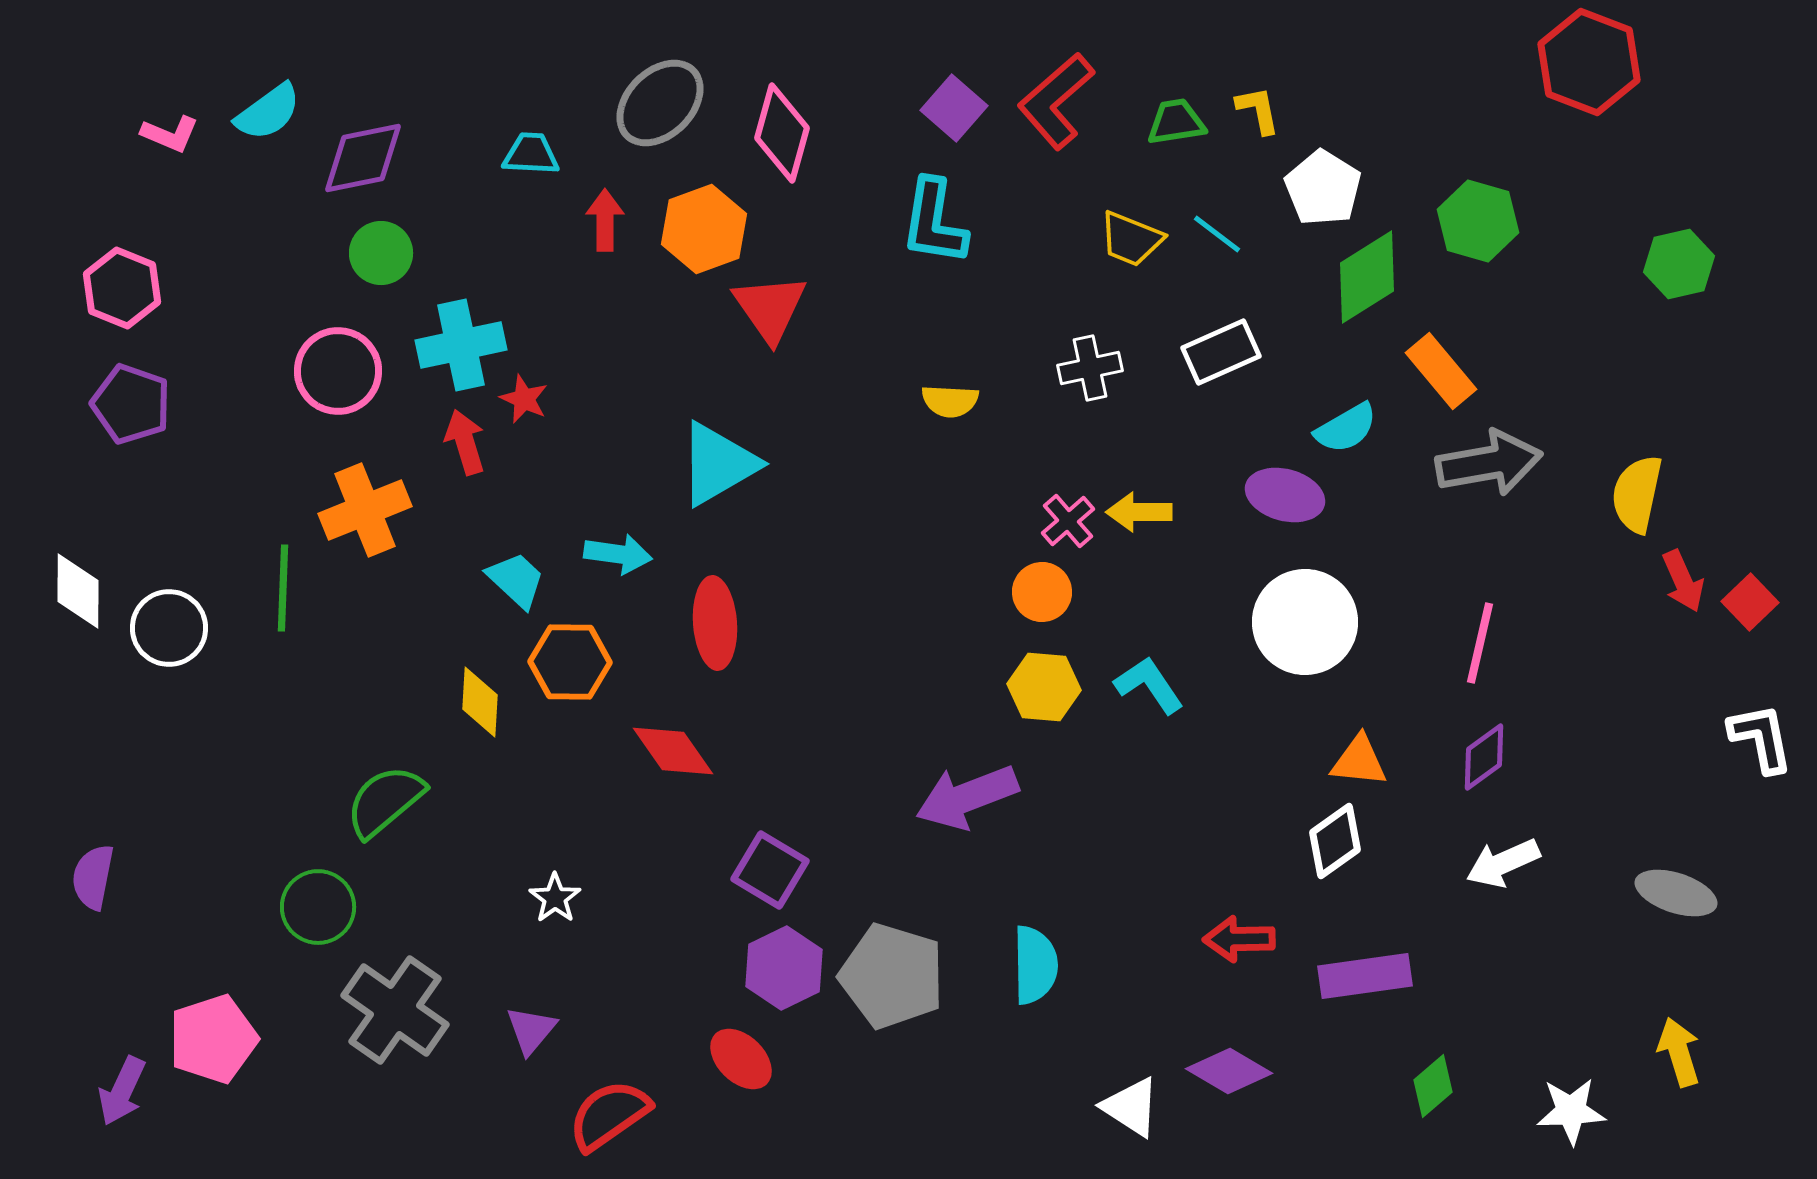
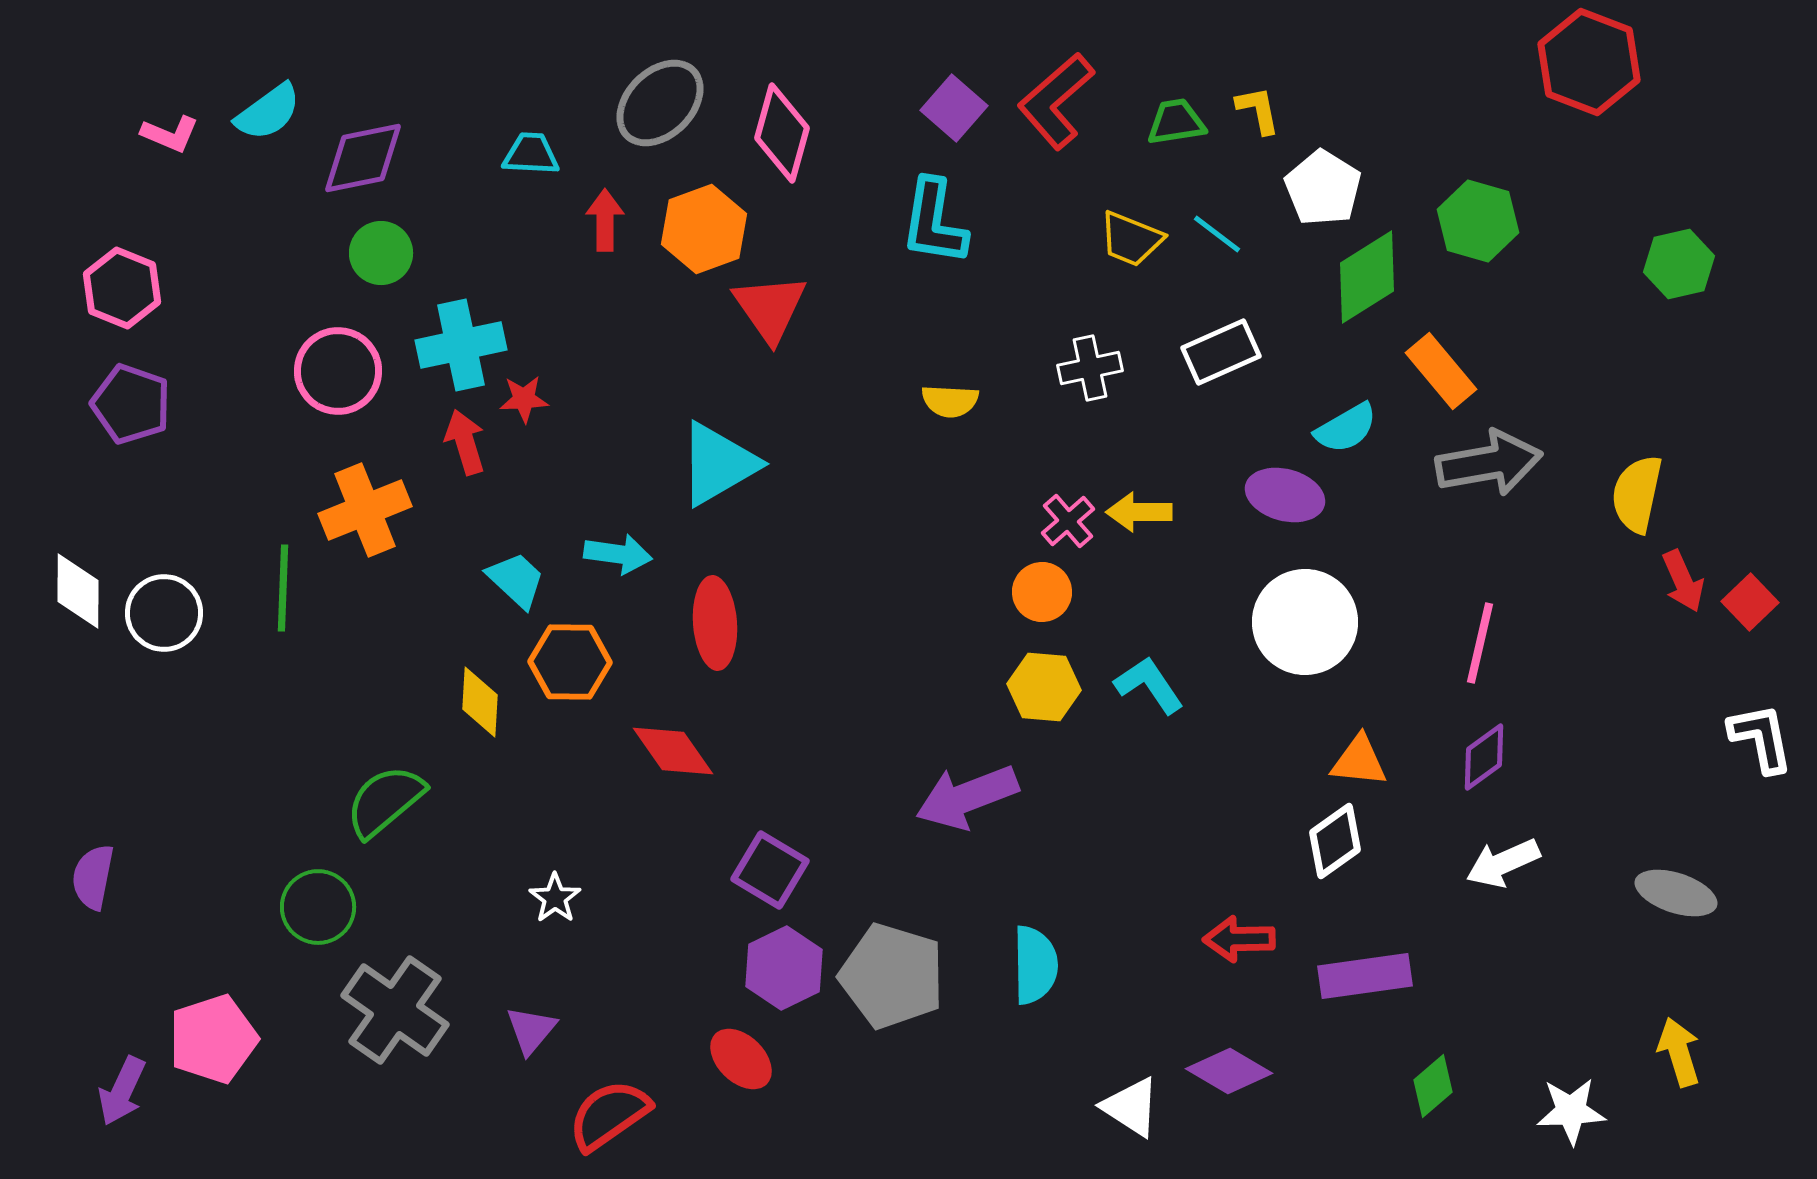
red star at (524, 399): rotated 27 degrees counterclockwise
white circle at (169, 628): moved 5 px left, 15 px up
